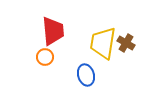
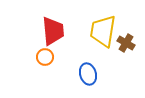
yellow trapezoid: moved 12 px up
blue ellipse: moved 2 px right, 1 px up
